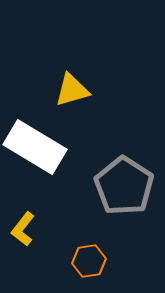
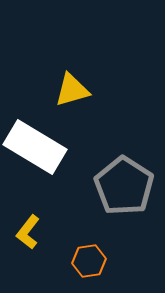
yellow L-shape: moved 5 px right, 3 px down
